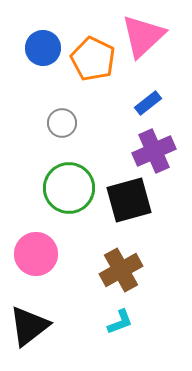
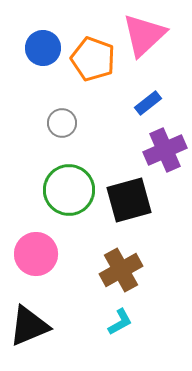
pink triangle: moved 1 px right, 1 px up
orange pentagon: rotated 6 degrees counterclockwise
purple cross: moved 11 px right, 1 px up
green circle: moved 2 px down
cyan L-shape: rotated 8 degrees counterclockwise
black triangle: rotated 15 degrees clockwise
